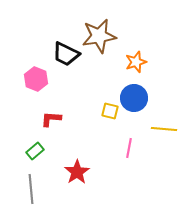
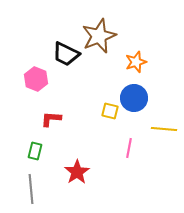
brown star: rotated 12 degrees counterclockwise
green rectangle: rotated 36 degrees counterclockwise
